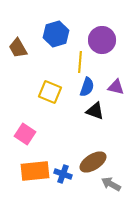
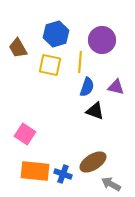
yellow square: moved 27 px up; rotated 10 degrees counterclockwise
orange rectangle: rotated 12 degrees clockwise
